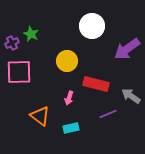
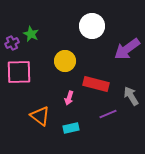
yellow circle: moved 2 px left
gray arrow: rotated 24 degrees clockwise
